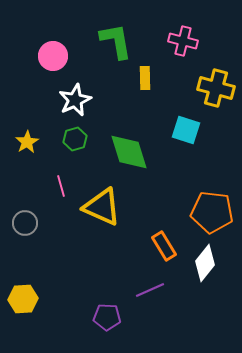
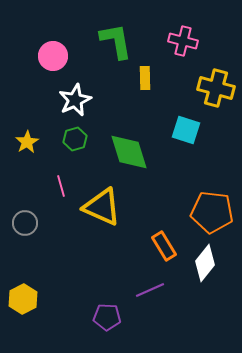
yellow hexagon: rotated 24 degrees counterclockwise
